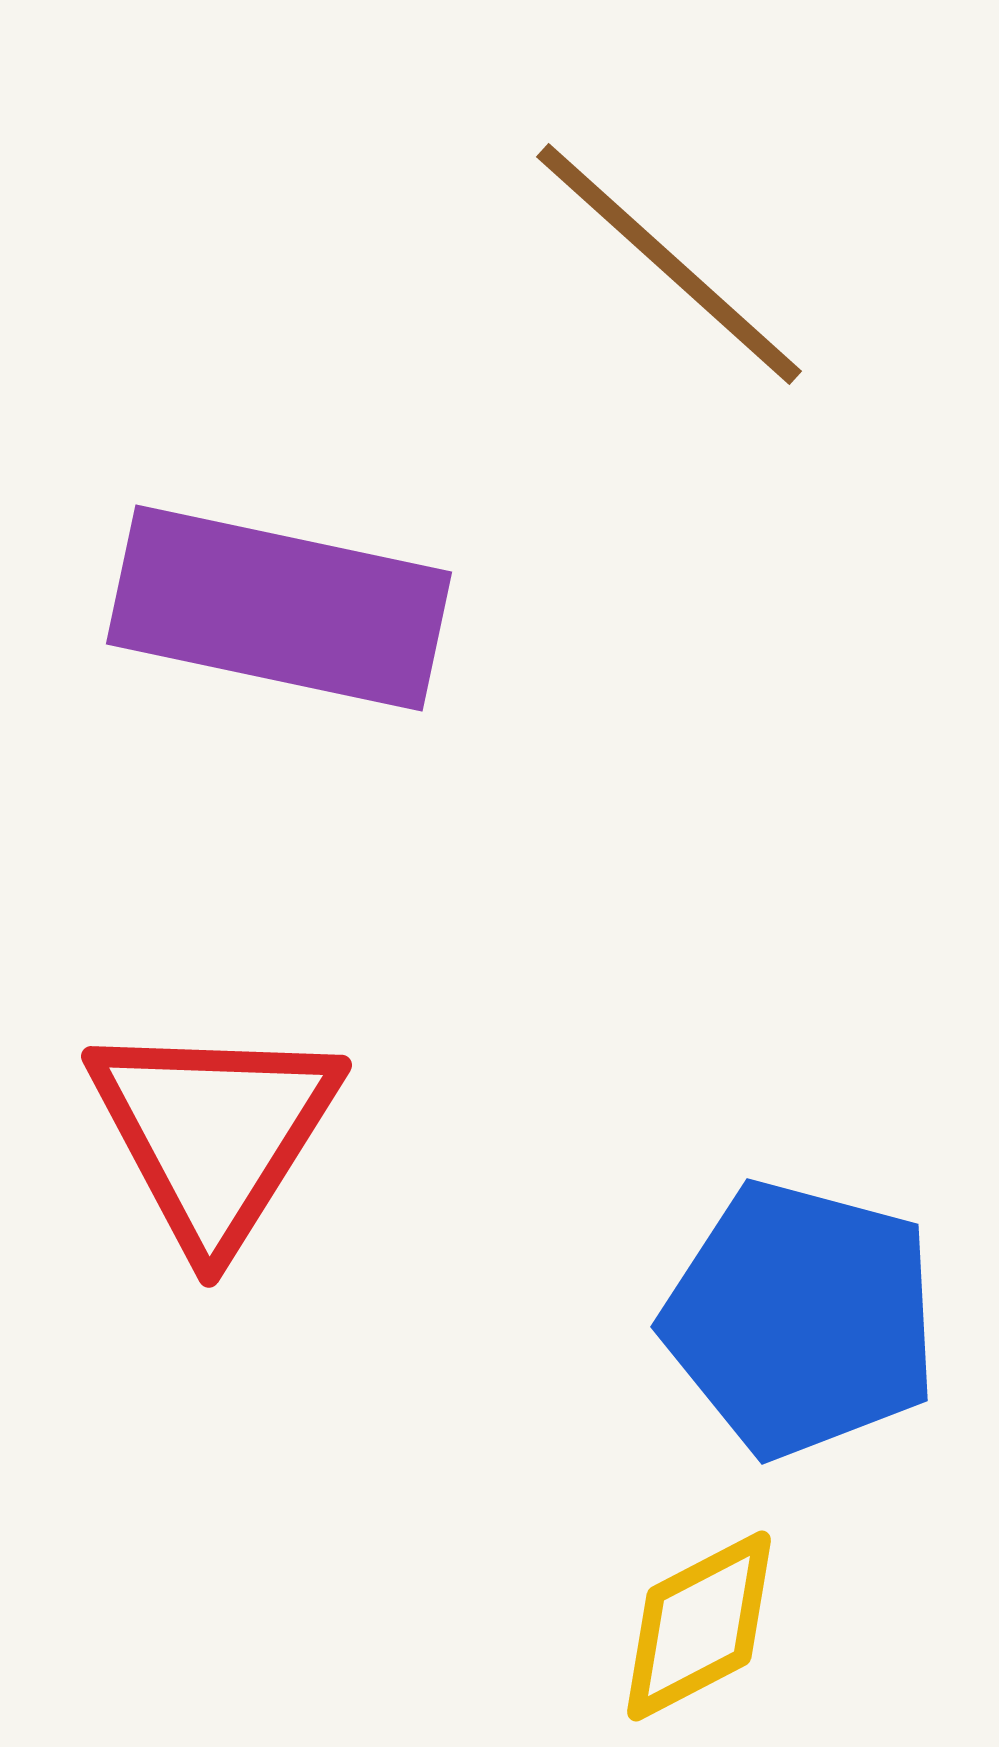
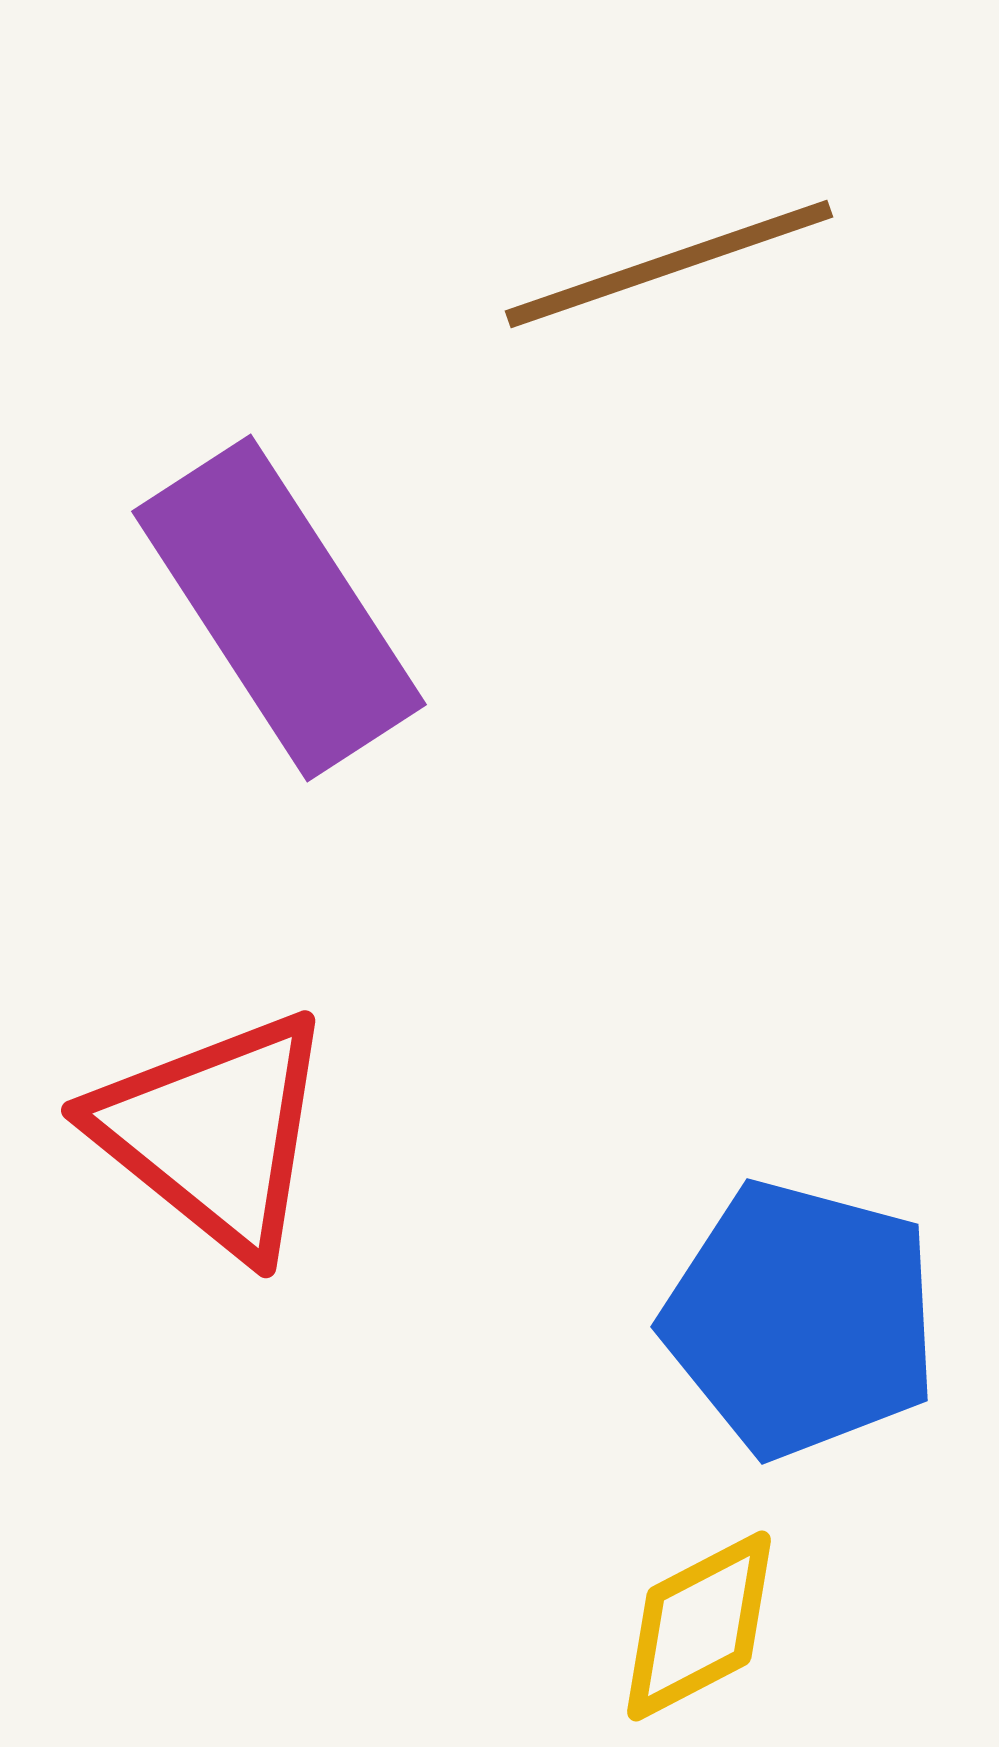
brown line: rotated 61 degrees counterclockwise
purple rectangle: rotated 45 degrees clockwise
red triangle: rotated 23 degrees counterclockwise
